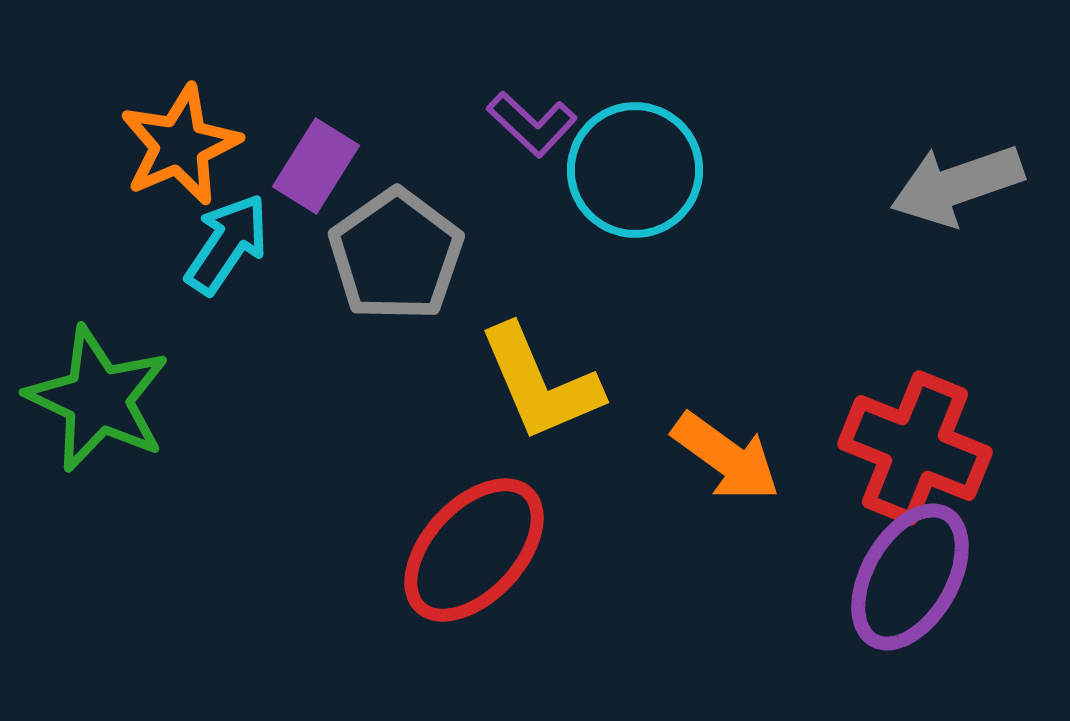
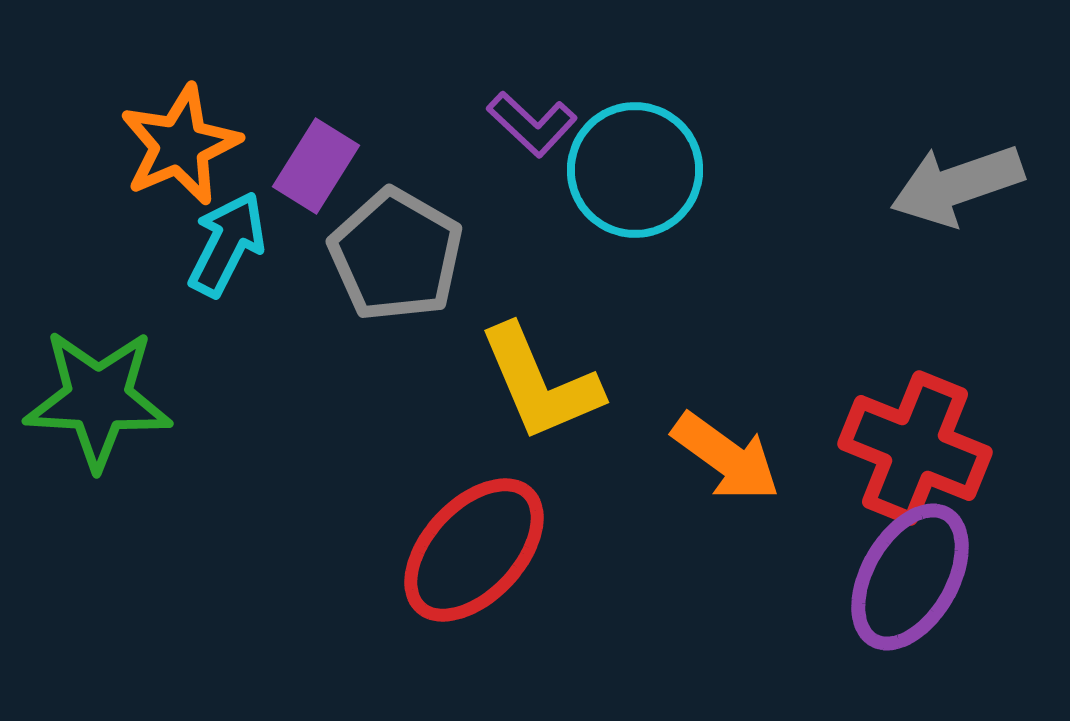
cyan arrow: rotated 7 degrees counterclockwise
gray pentagon: rotated 7 degrees counterclockwise
green star: rotated 22 degrees counterclockwise
